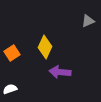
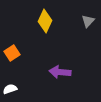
gray triangle: rotated 24 degrees counterclockwise
yellow diamond: moved 26 px up
